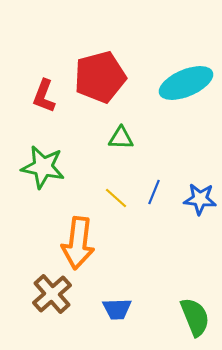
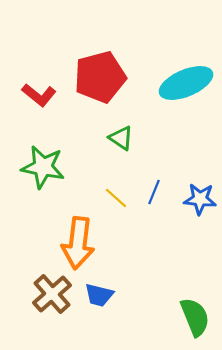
red L-shape: moved 5 px left, 1 px up; rotated 72 degrees counterclockwise
green triangle: rotated 32 degrees clockwise
blue trapezoid: moved 18 px left, 14 px up; rotated 16 degrees clockwise
